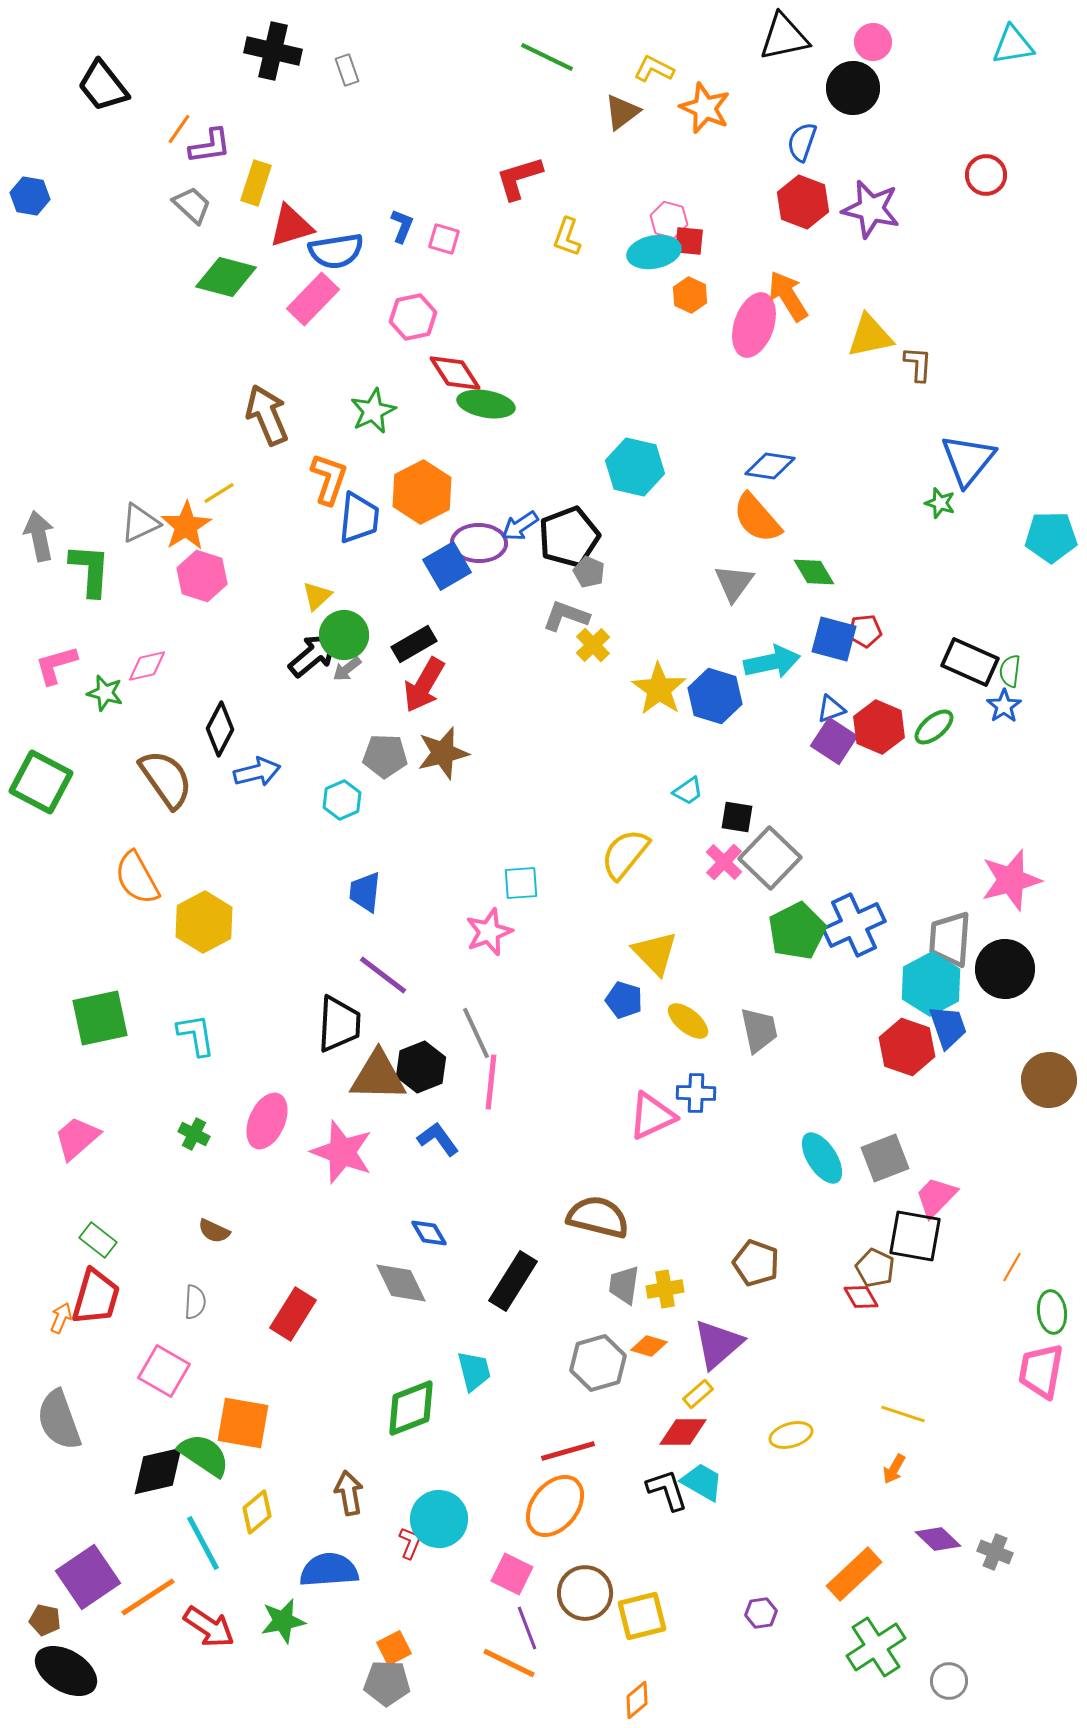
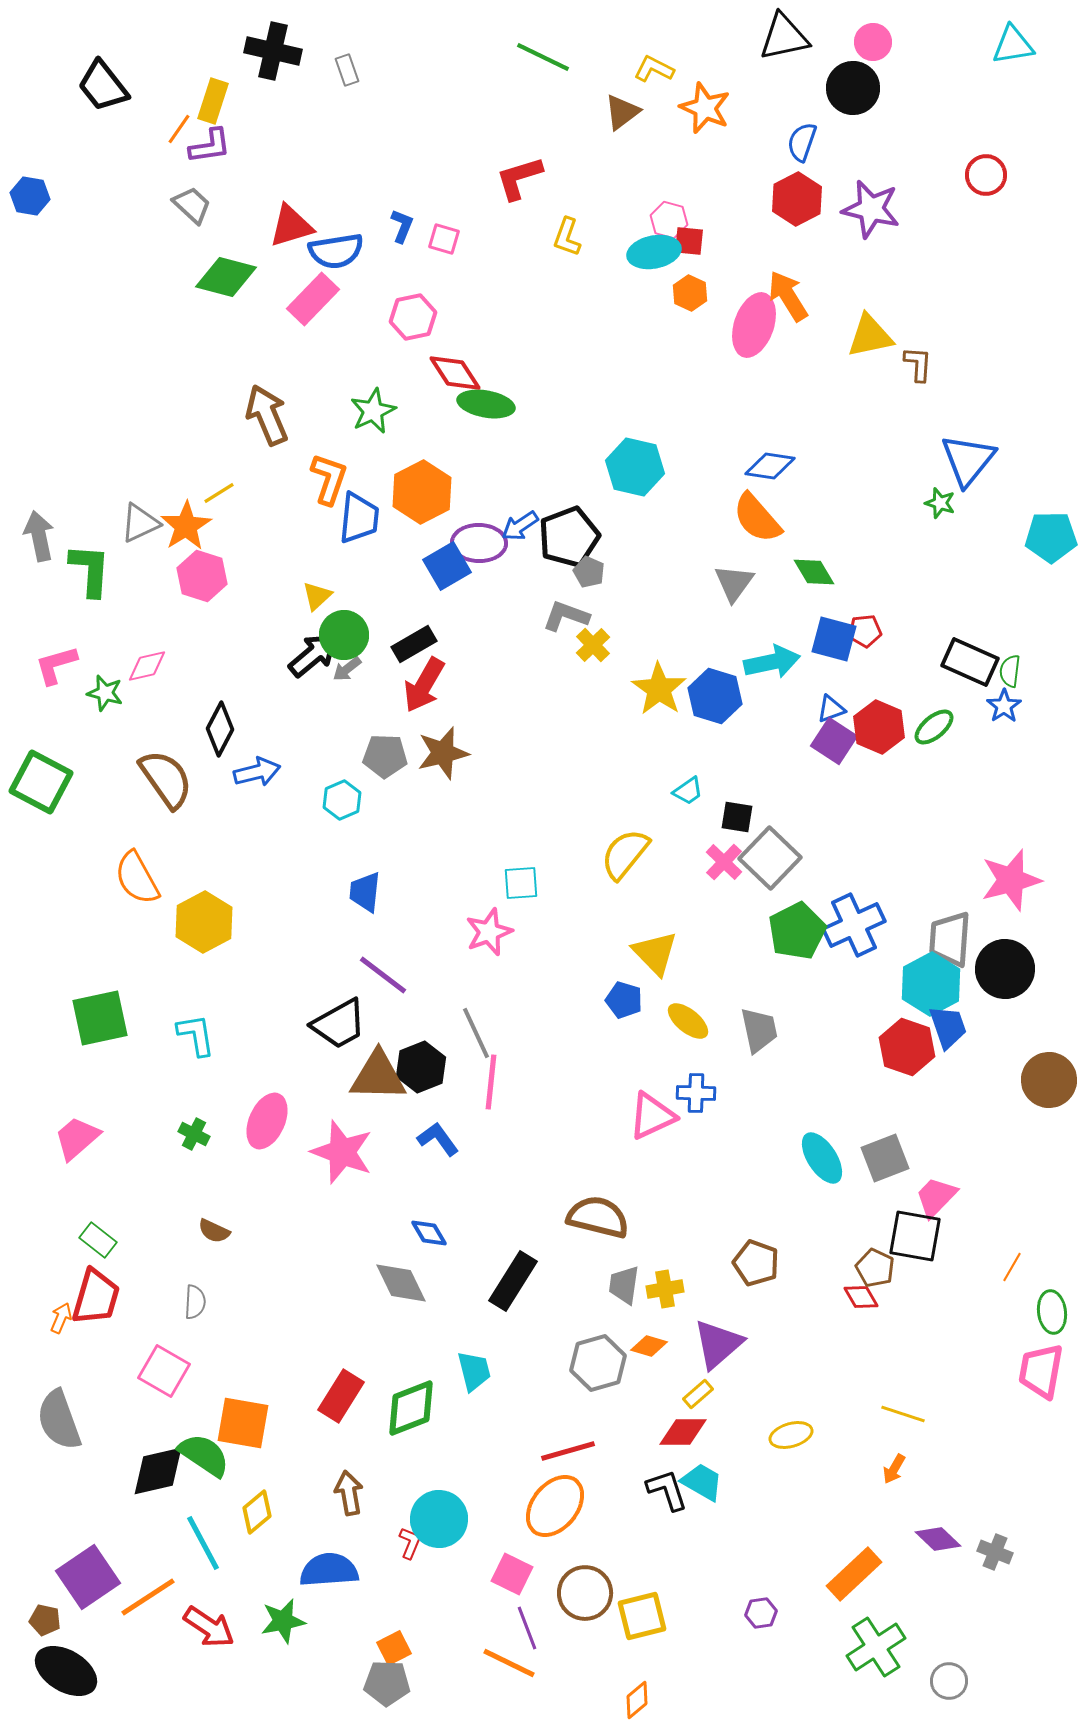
green line at (547, 57): moved 4 px left
yellow rectangle at (256, 183): moved 43 px left, 82 px up
red hexagon at (803, 202): moved 6 px left, 3 px up; rotated 12 degrees clockwise
orange hexagon at (690, 295): moved 2 px up
black trapezoid at (339, 1024): rotated 58 degrees clockwise
red rectangle at (293, 1314): moved 48 px right, 82 px down
